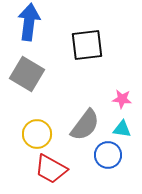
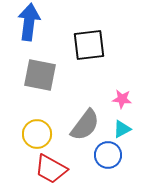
black square: moved 2 px right
gray square: moved 13 px right, 1 px down; rotated 20 degrees counterclockwise
cyan triangle: rotated 36 degrees counterclockwise
